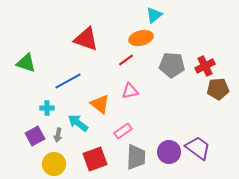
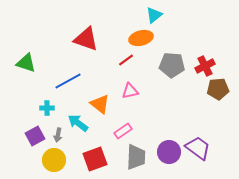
yellow circle: moved 4 px up
